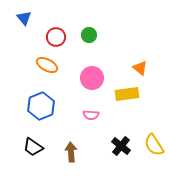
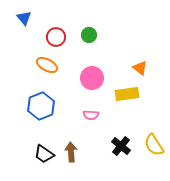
black trapezoid: moved 11 px right, 7 px down
